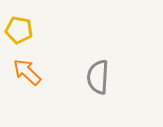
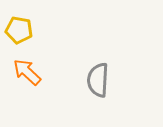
gray semicircle: moved 3 px down
